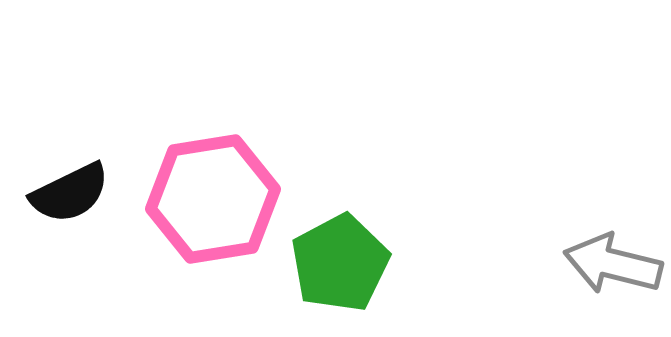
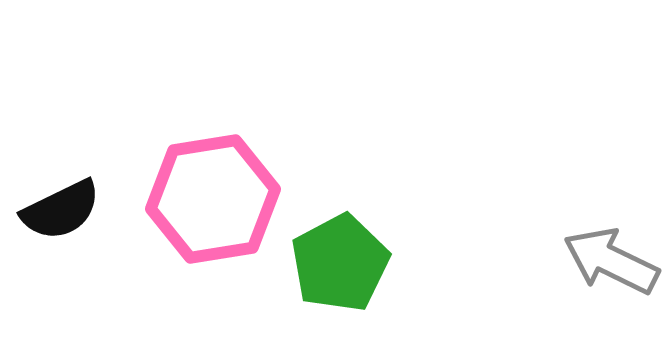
black semicircle: moved 9 px left, 17 px down
gray arrow: moved 2 px left, 3 px up; rotated 12 degrees clockwise
